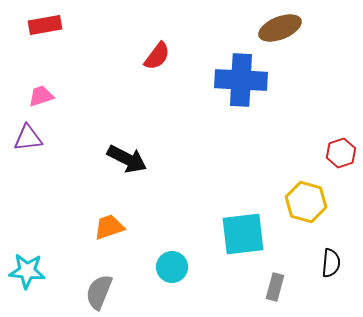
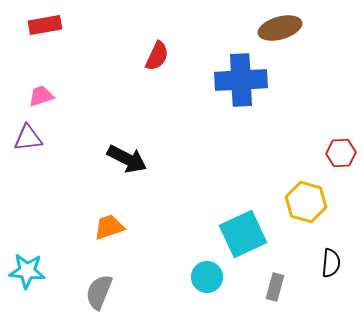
brown ellipse: rotated 6 degrees clockwise
red semicircle: rotated 12 degrees counterclockwise
blue cross: rotated 6 degrees counterclockwise
red hexagon: rotated 16 degrees clockwise
cyan square: rotated 18 degrees counterclockwise
cyan circle: moved 35 px right, 10 px down
